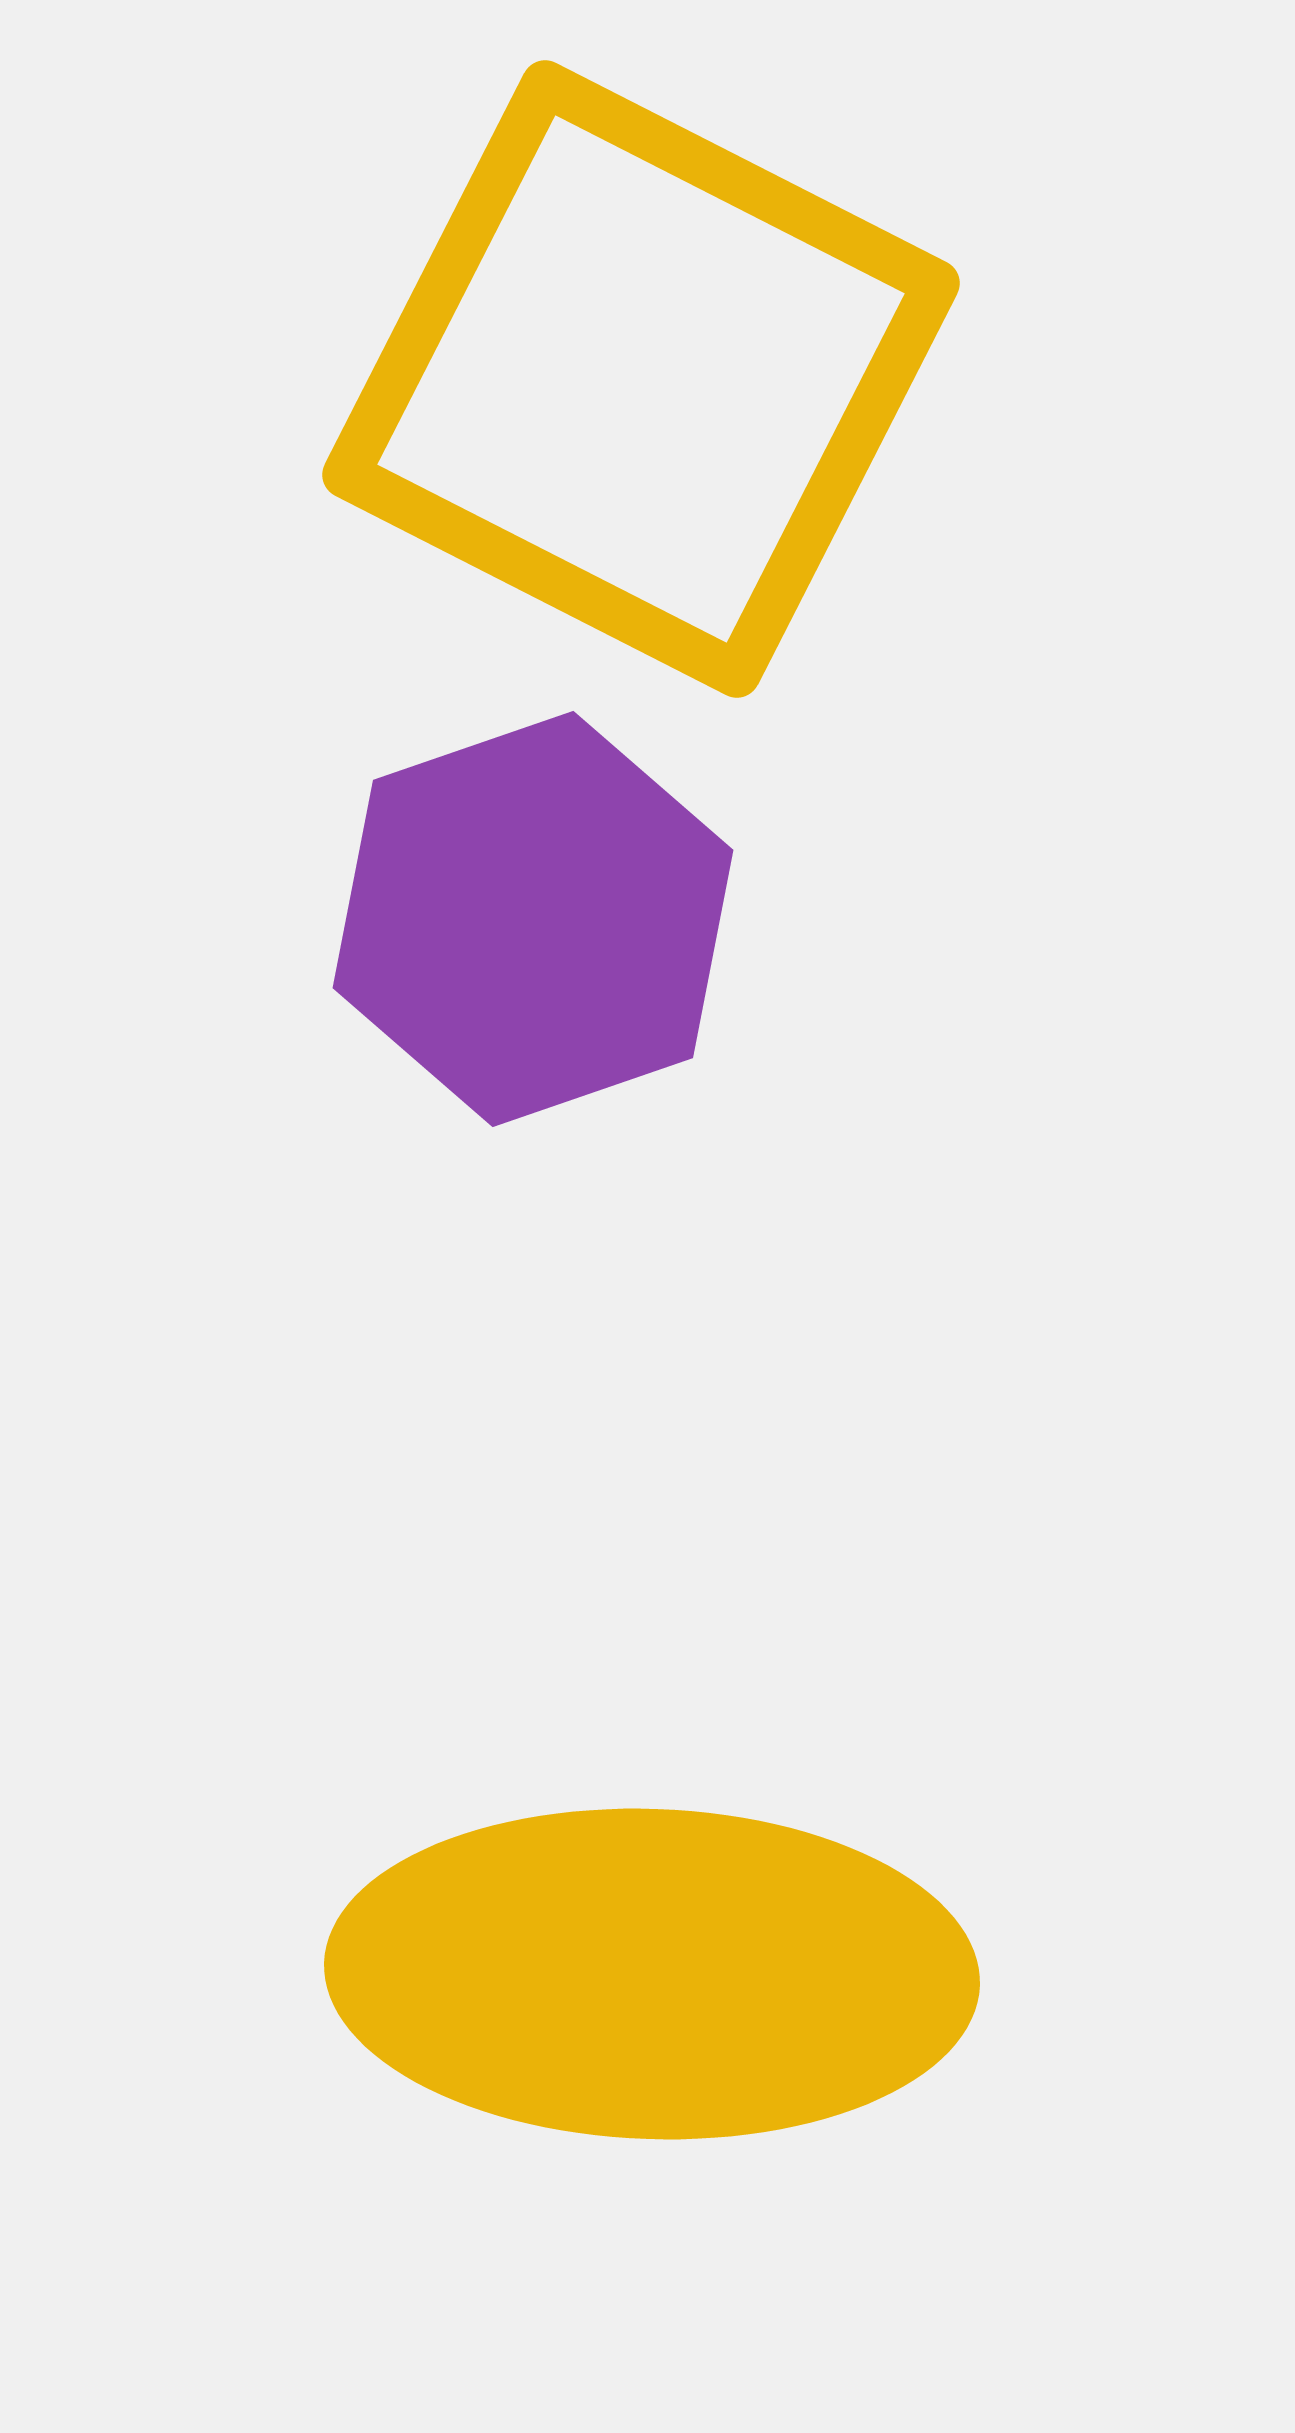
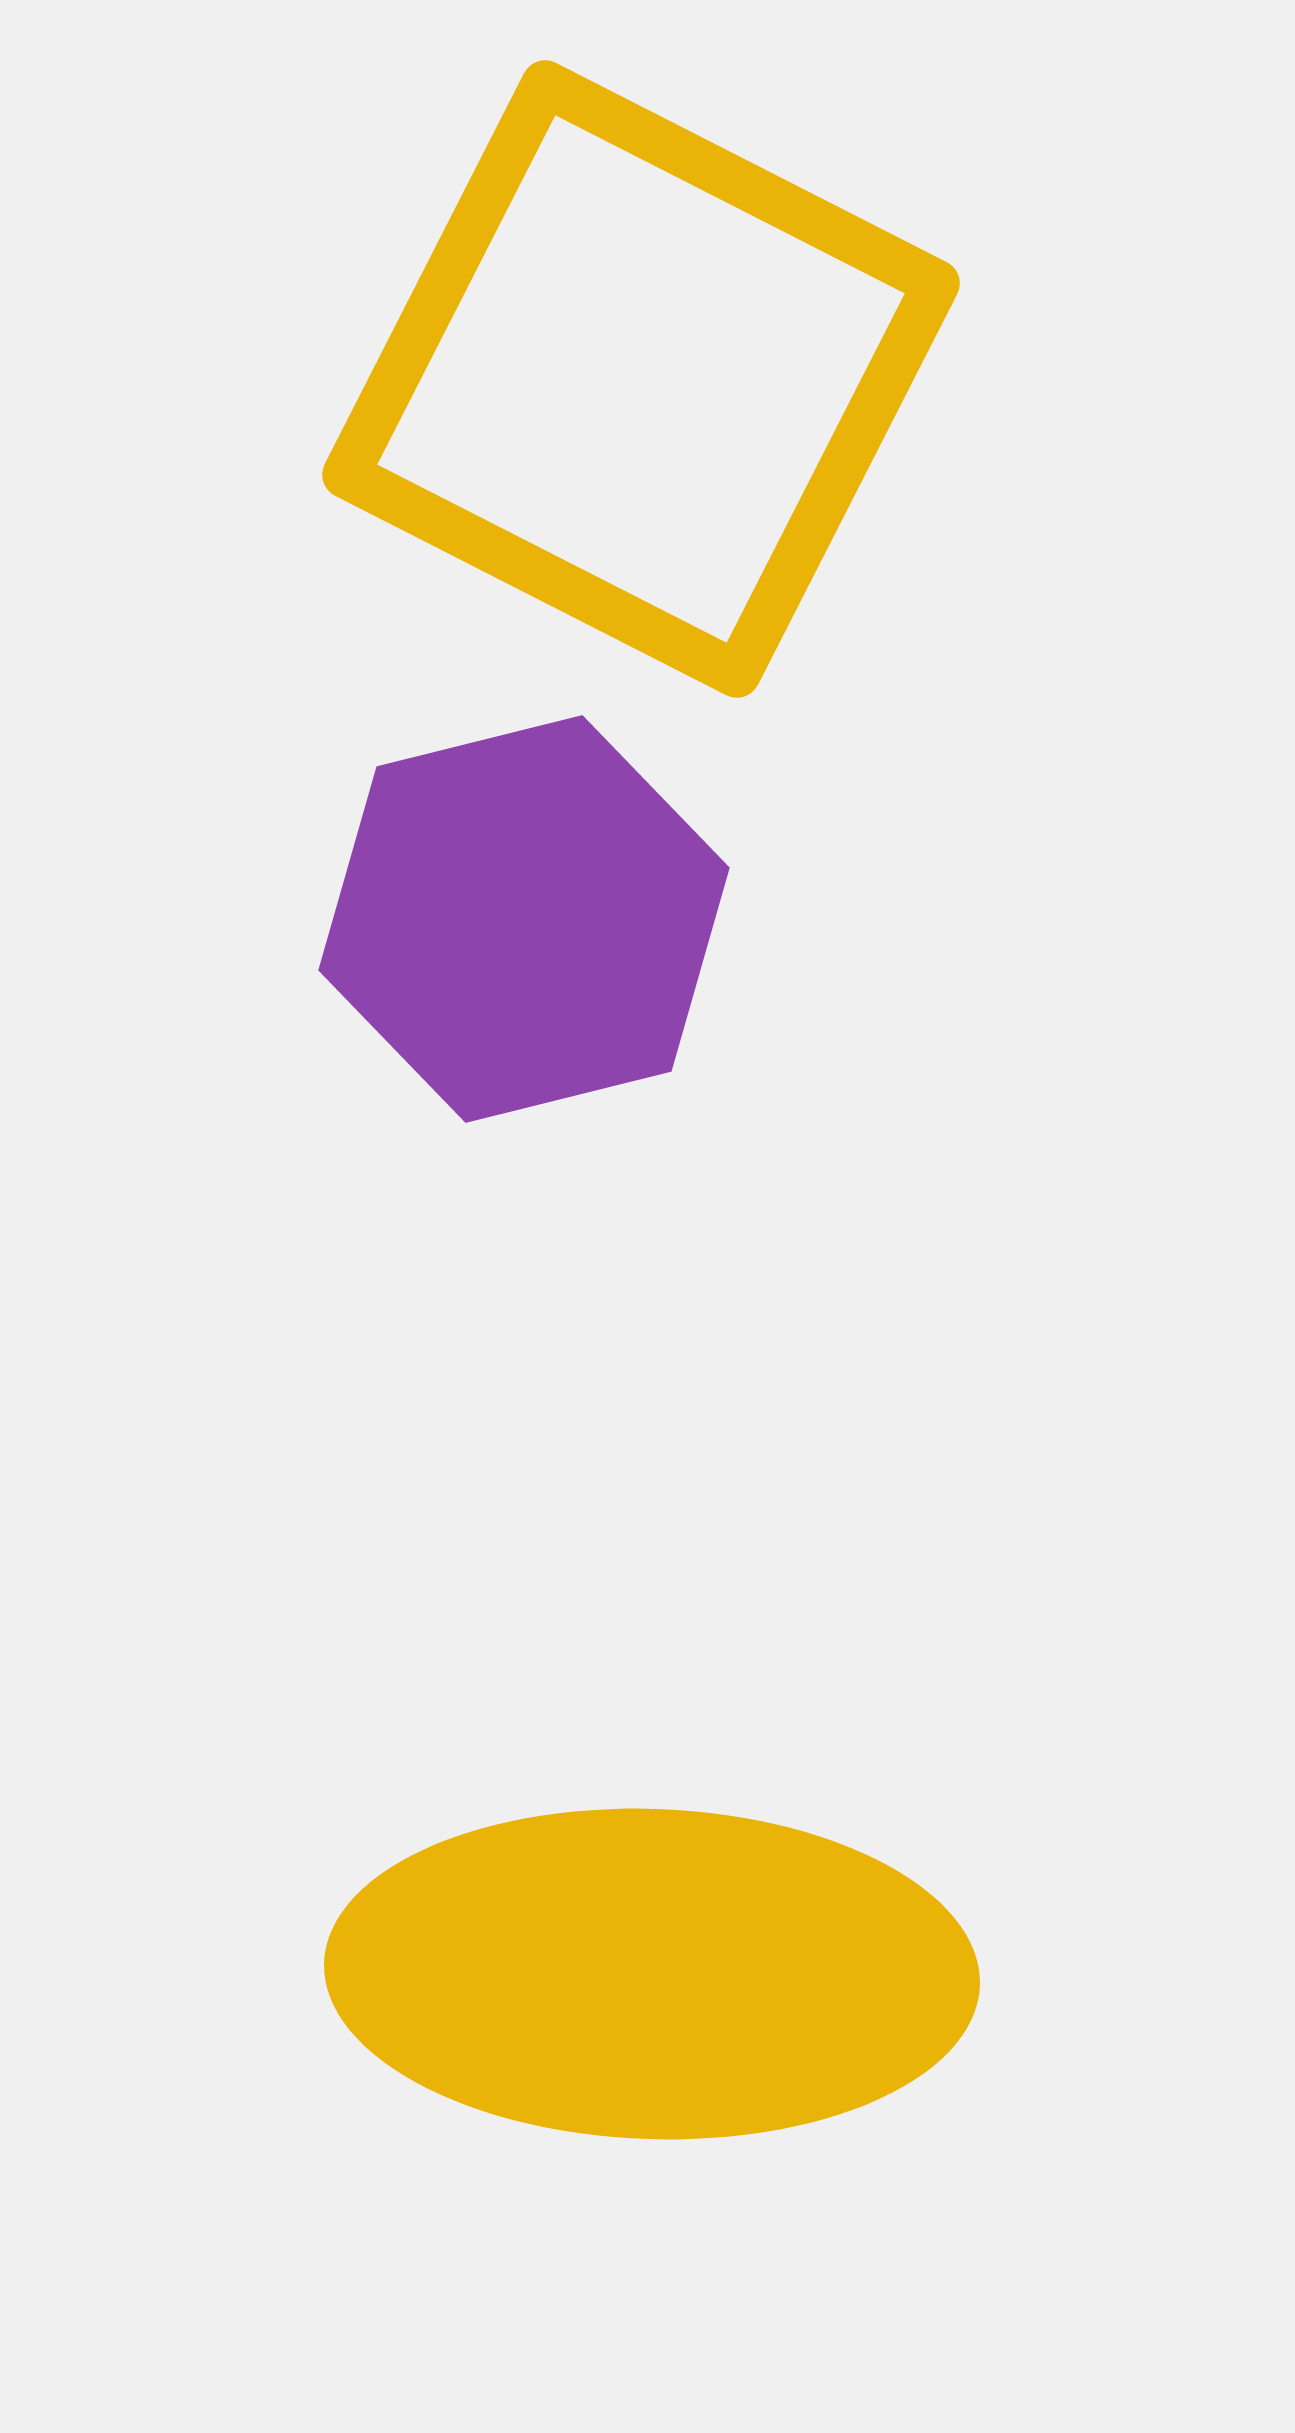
purple hexagon: moved 9 px left; rotated 5 degrees clockwise
